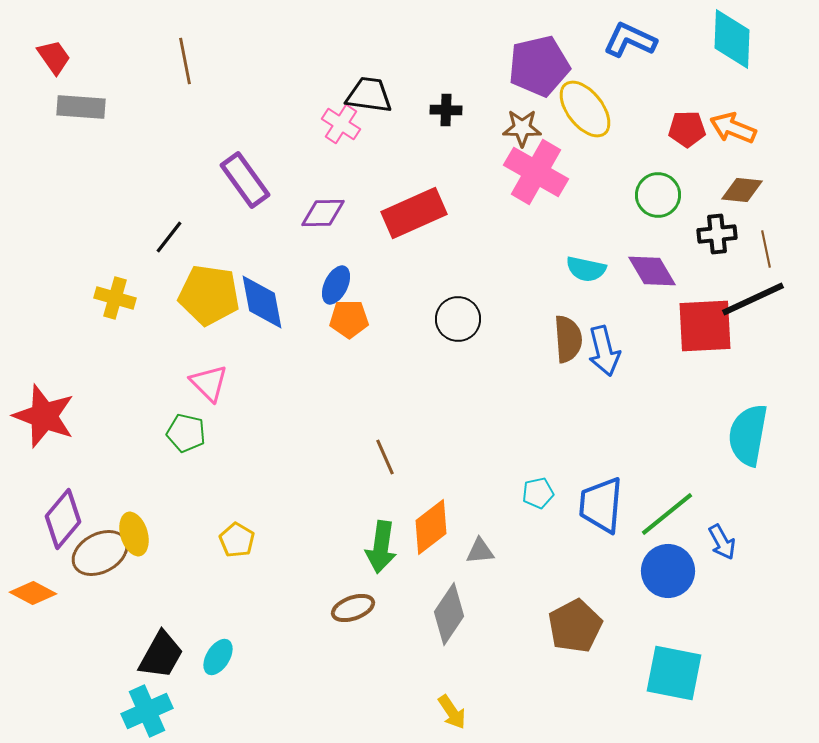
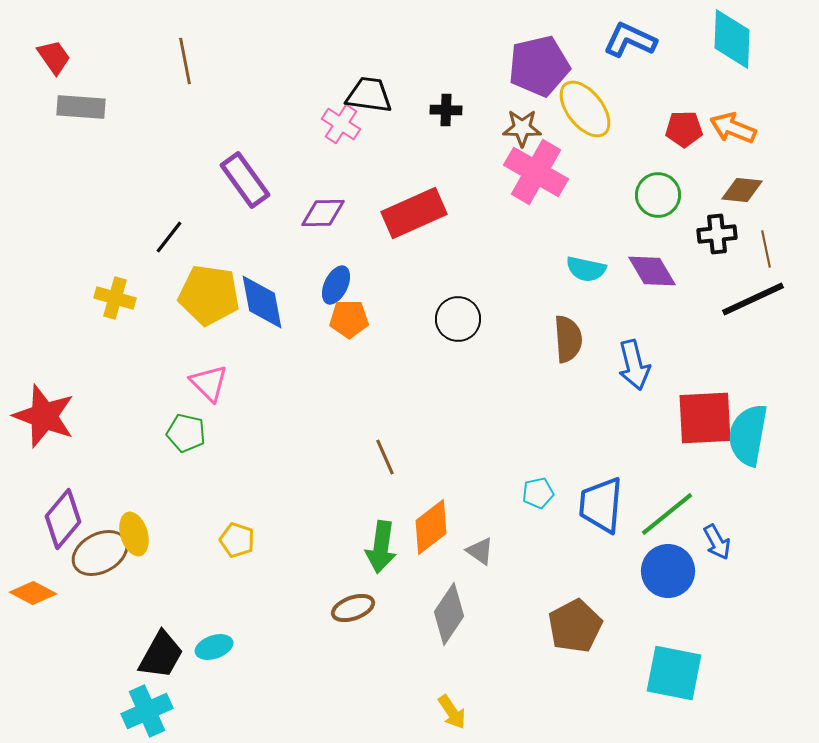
red pentagon at (687, 129): moved 3 px left
red square at (705, 326): moved 92 px down
blue arrow at (604, 351): moved 30 px right, 14 px down
yellow pentagon at (237, 540): rotated 12 degrees counterclockwise
blue arrow at (722, 542): moved 5 px left
gray triangle at (480, 551): rotated 40 degrees clockwise
cyan ellipse at (218, 657): moved 4 px left, 10 px up; rotated 39 degrees clockwise
